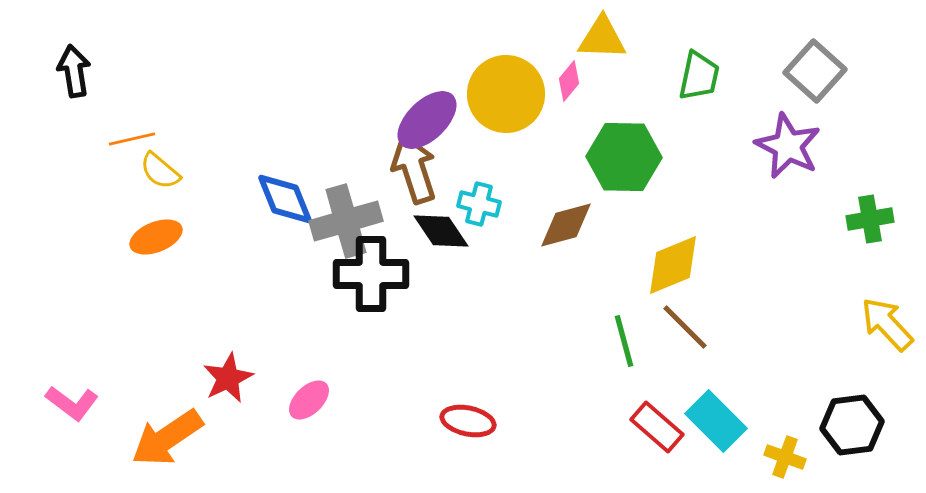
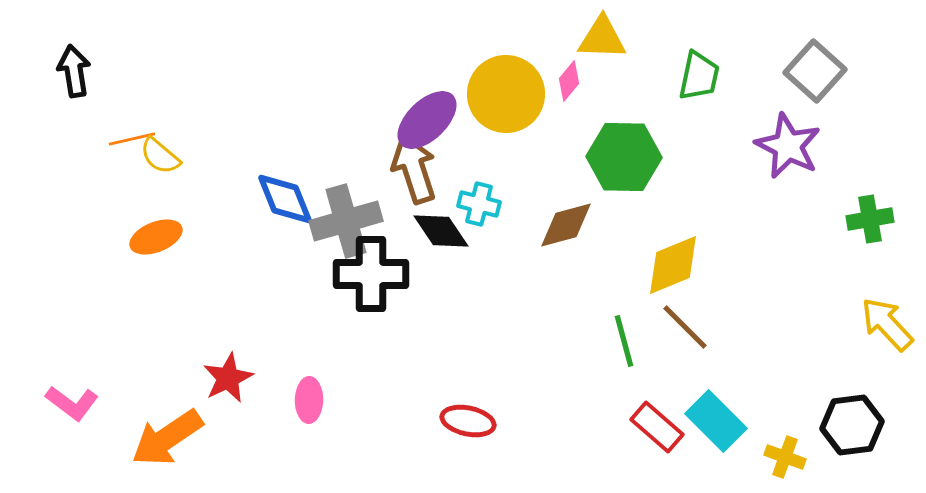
yellow semicircle: moved 15 px up
pink ellipse: rotated 45 degrees counterclockwise
